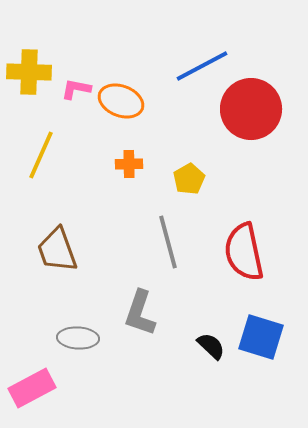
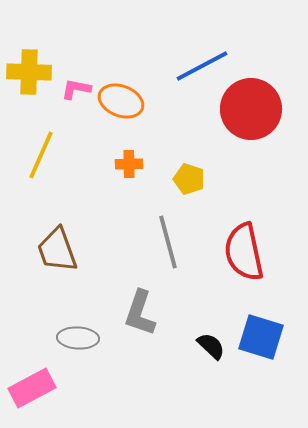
yellow pentagon: rotated 24 degrees counterclockwise
